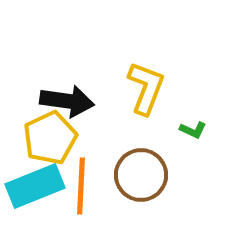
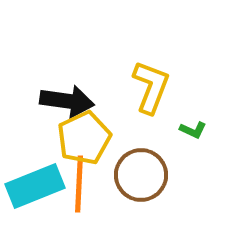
yellow L-shape: moved 5 px right, 1 px up
yellow pentagon: moved 34 px right
orange line: moved 2 px left, 2 px up
